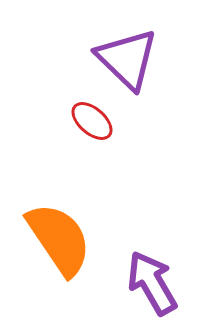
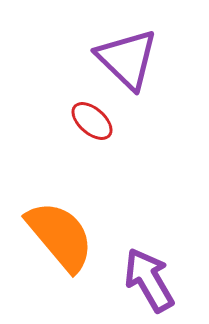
orange semicircle: moved 1 px right, 3 px up; rotated 6 degrees counterclockwise
purple arrow: moved 3 px left, 3 px up
